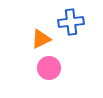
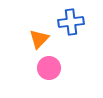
orange triangle: moved 2 px left; rotated 20 degrees counterclockwise
